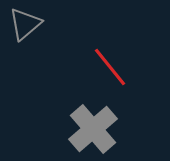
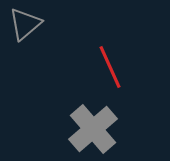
red line: rotated 15 degrees clockwise
